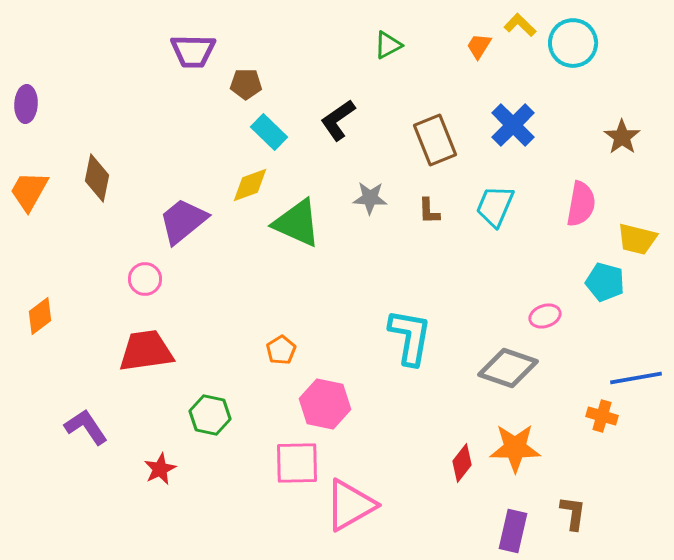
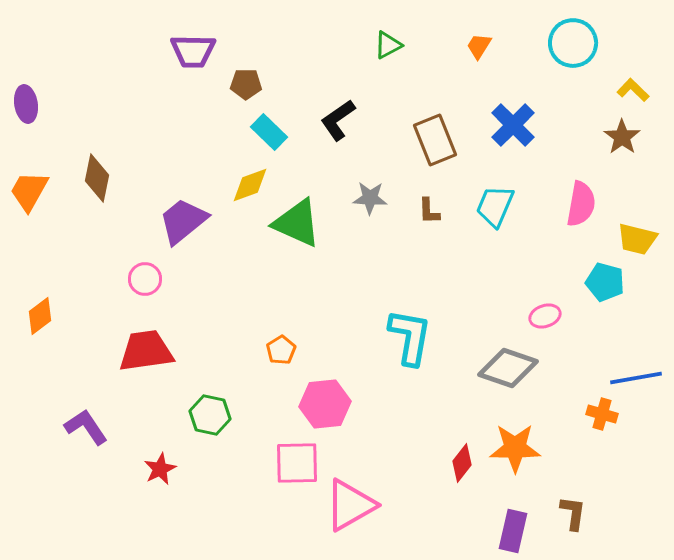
yellow L-shape at (520, 25): moved 113 px right, 65 px down
purple ellipse at (26, 104): rotated 12 degrees counterclockwise
pink hexagon at (325, 404): rotated 18 degrees counterclockwise
orange cross at (602, 416): moved 2 px up
